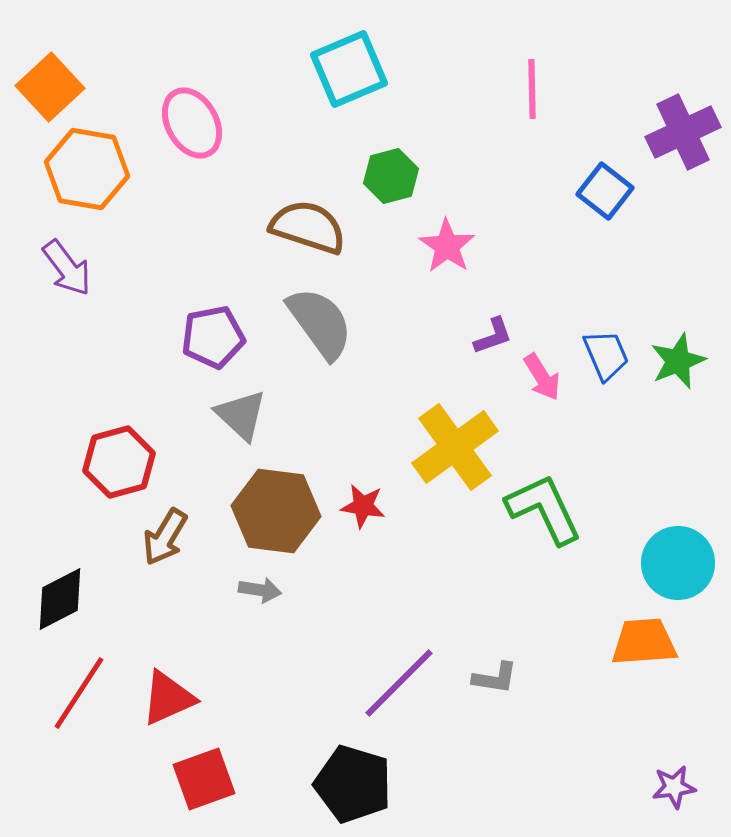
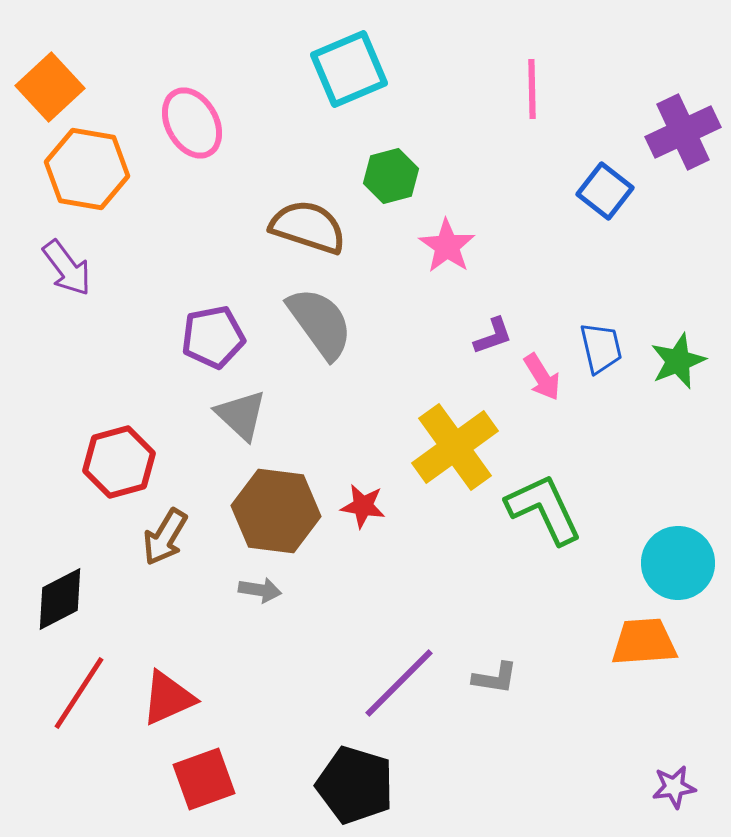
blue trapezoid: moved 5 px left, 7 px up; rotated 10 degrees clockwise
black pentagon: moved 2 px right, 1 px down
